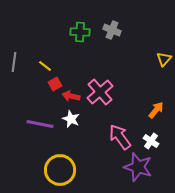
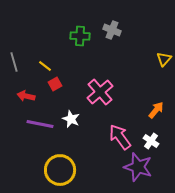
green cross: moved 4 px down
gray line: rotated 24 degrees counterclockwise
red arrow: moved 45 px left
